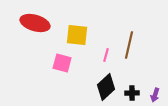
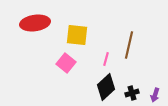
red ellipse: rotated 24 degrees counterclockwise
pink line: moved 4 px down
pink square: moved 4 px right; rotated 24 degrees clockwise
black cross: rotated 16 degrees counterclockwise
